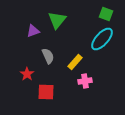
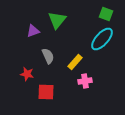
red star: rotated 24 degrees counterclockwise
